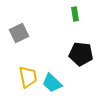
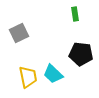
cyan trapezoid: moved 1 px right, 9 px up
